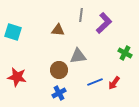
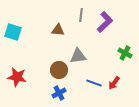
purple L-shape: moved 1 px right, 1 px up
blue line: moved 1 px left, 1 px down; rotated 42 degrees clockwise
